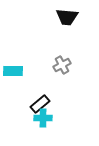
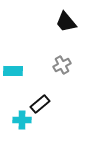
black trapezoid: moved 1 px left, 5 px down; rotated 45 degrees clockwise
cyan cross: moved 21 px left, 2 px down
